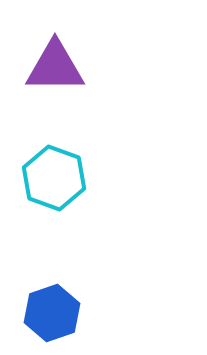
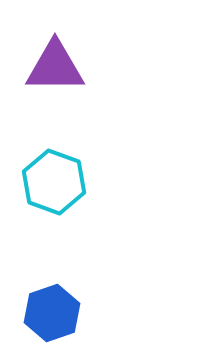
cyan hexagon: moved 4 px down
